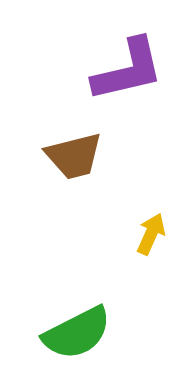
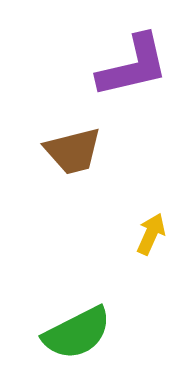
purple L-shape: moved 5 px right, 4 px up
brown trapezoid: moved 1 px left, 5 px up
